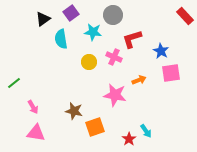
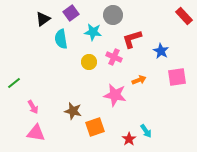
red rectangle: moved 1 px left
pink square: moved 6 px right, 4 px down
brown star: moved 1 px left
